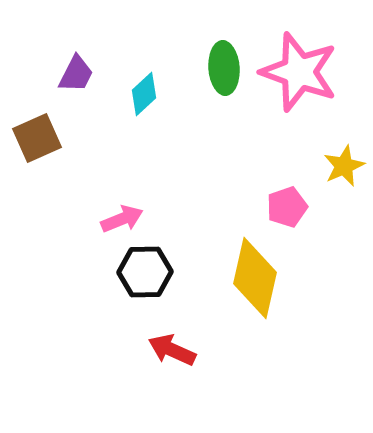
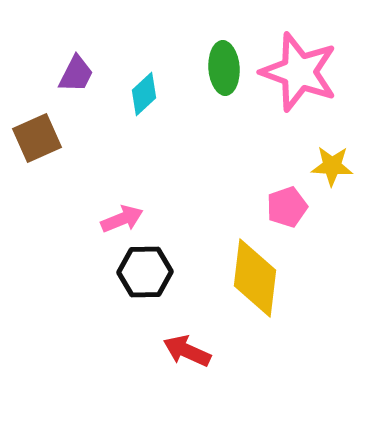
yellow star: moved 12 px left; rotated 27 degrees clockwise
yellow diamond: rotated 6 degrees counterclockwise
red arrow: moved 15 px right, 1 px down
